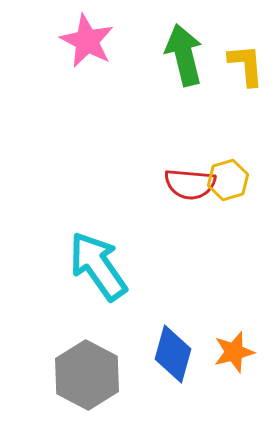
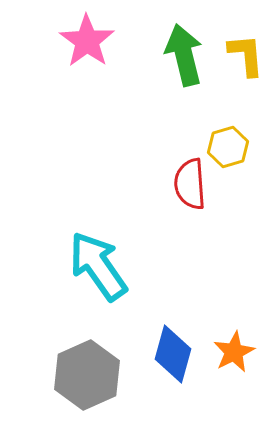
pink star: rotated 8 degrees clockwise
yellow L-shape: moved 10 px up
yellow hexagon: moved 33 px up
red semicircle: rotated 81 degrees clockwise
orange star: rotated 12 degrees counterclockwise
gray hexagon: rotated 8 degrees clockwise
